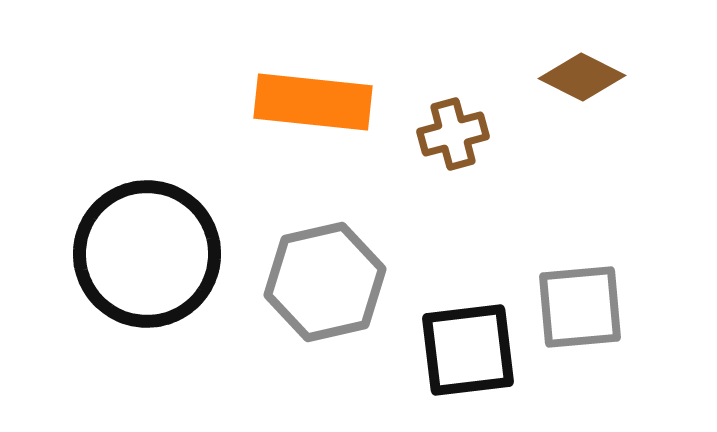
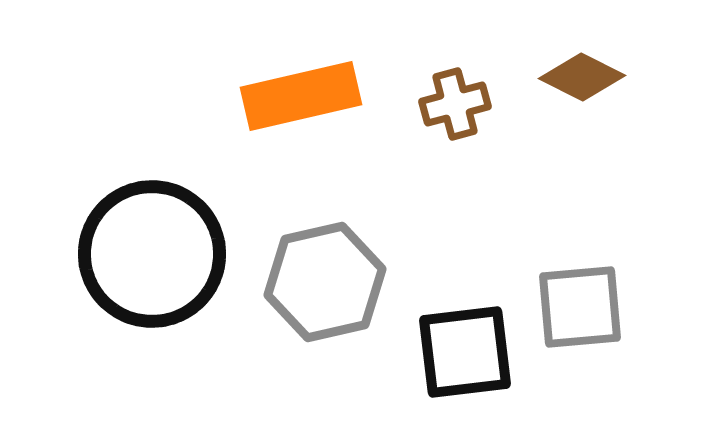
orange rectangle: moved 12 px left, 6 px up; rotated 19 degrees counterclockwise
brown cross: moved 2 px right, 30 px up
black circle: moved 5 px right
black square: moved 3 px left, 2 px down
